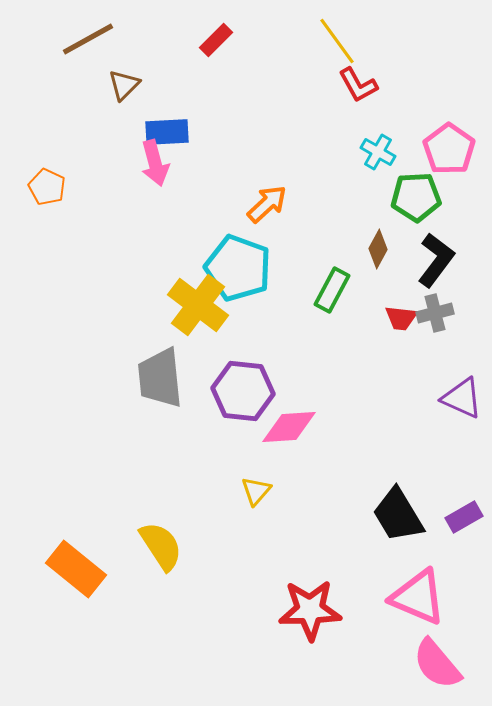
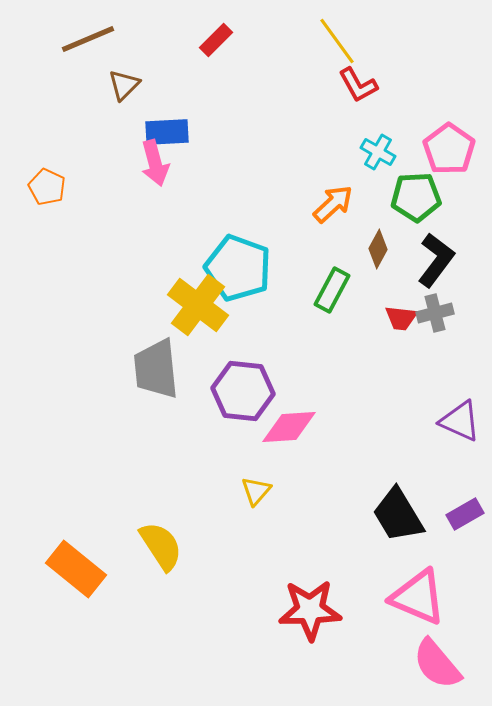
brown line: rotated 6 degrees clockwise
orange arrow: moved 66 px right
gray trapezoid: moved 4 px left, 9 px up
purple triangle: moved 2 px left, 23 px down
purple rectangle: moved 1 px right, 3 px up
